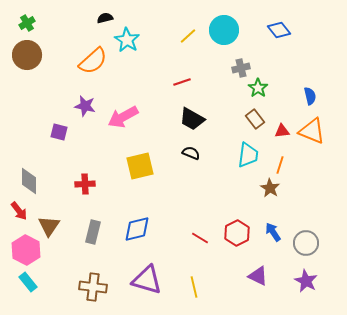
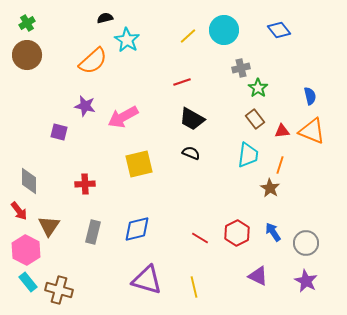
yellow square at (140, 166): moved 1 px left, 2 px up
brown cross at (93, 287): moved 34 px left, 3 px down; rotated 8 degrees clockwise
